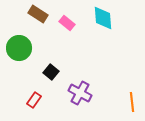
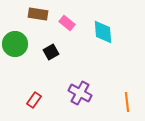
brown rectangle: rotated 24 degrees counterclockwise
cyan diamond: moved 14 px down
green circle: moved 4 px left, 4 px up
black square: moved 20 px up; rotated 21 degrees clockwise
orange line: moved 5 px left
